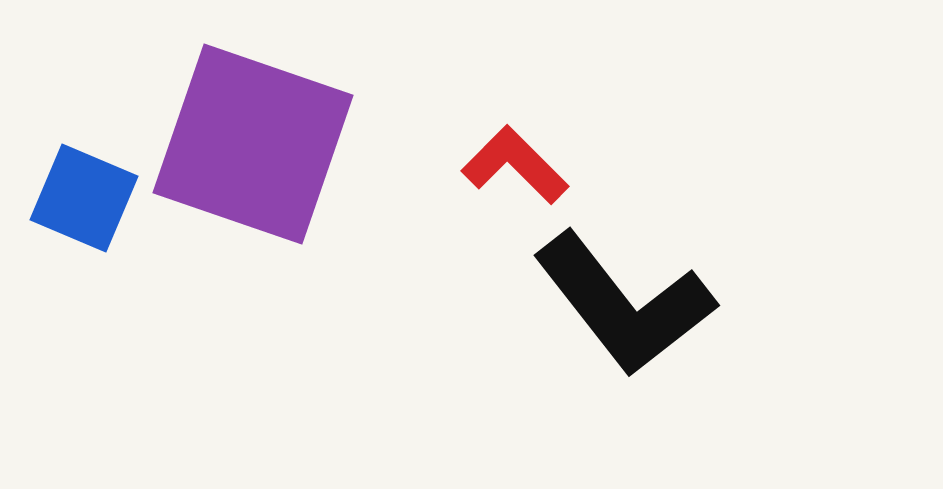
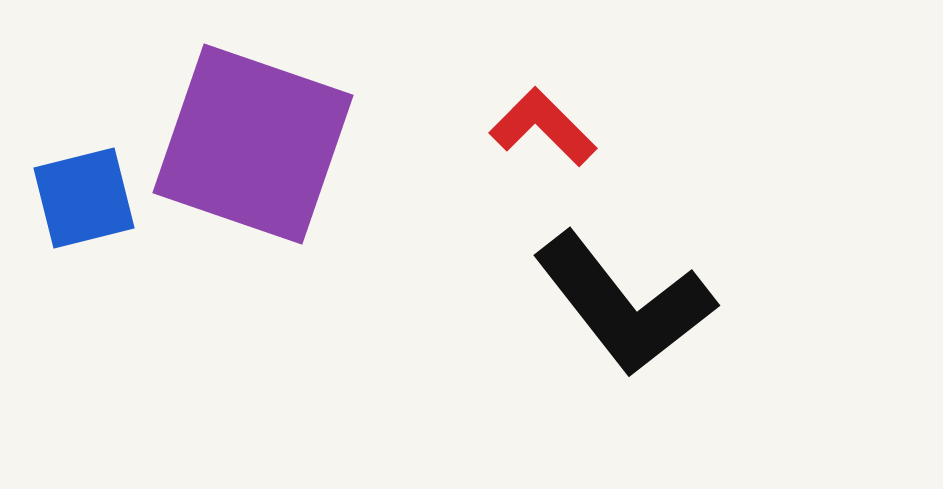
red L-shape: moved 28 px right, 38 px up
blue square: rotated 37 degrees counterclockwise
